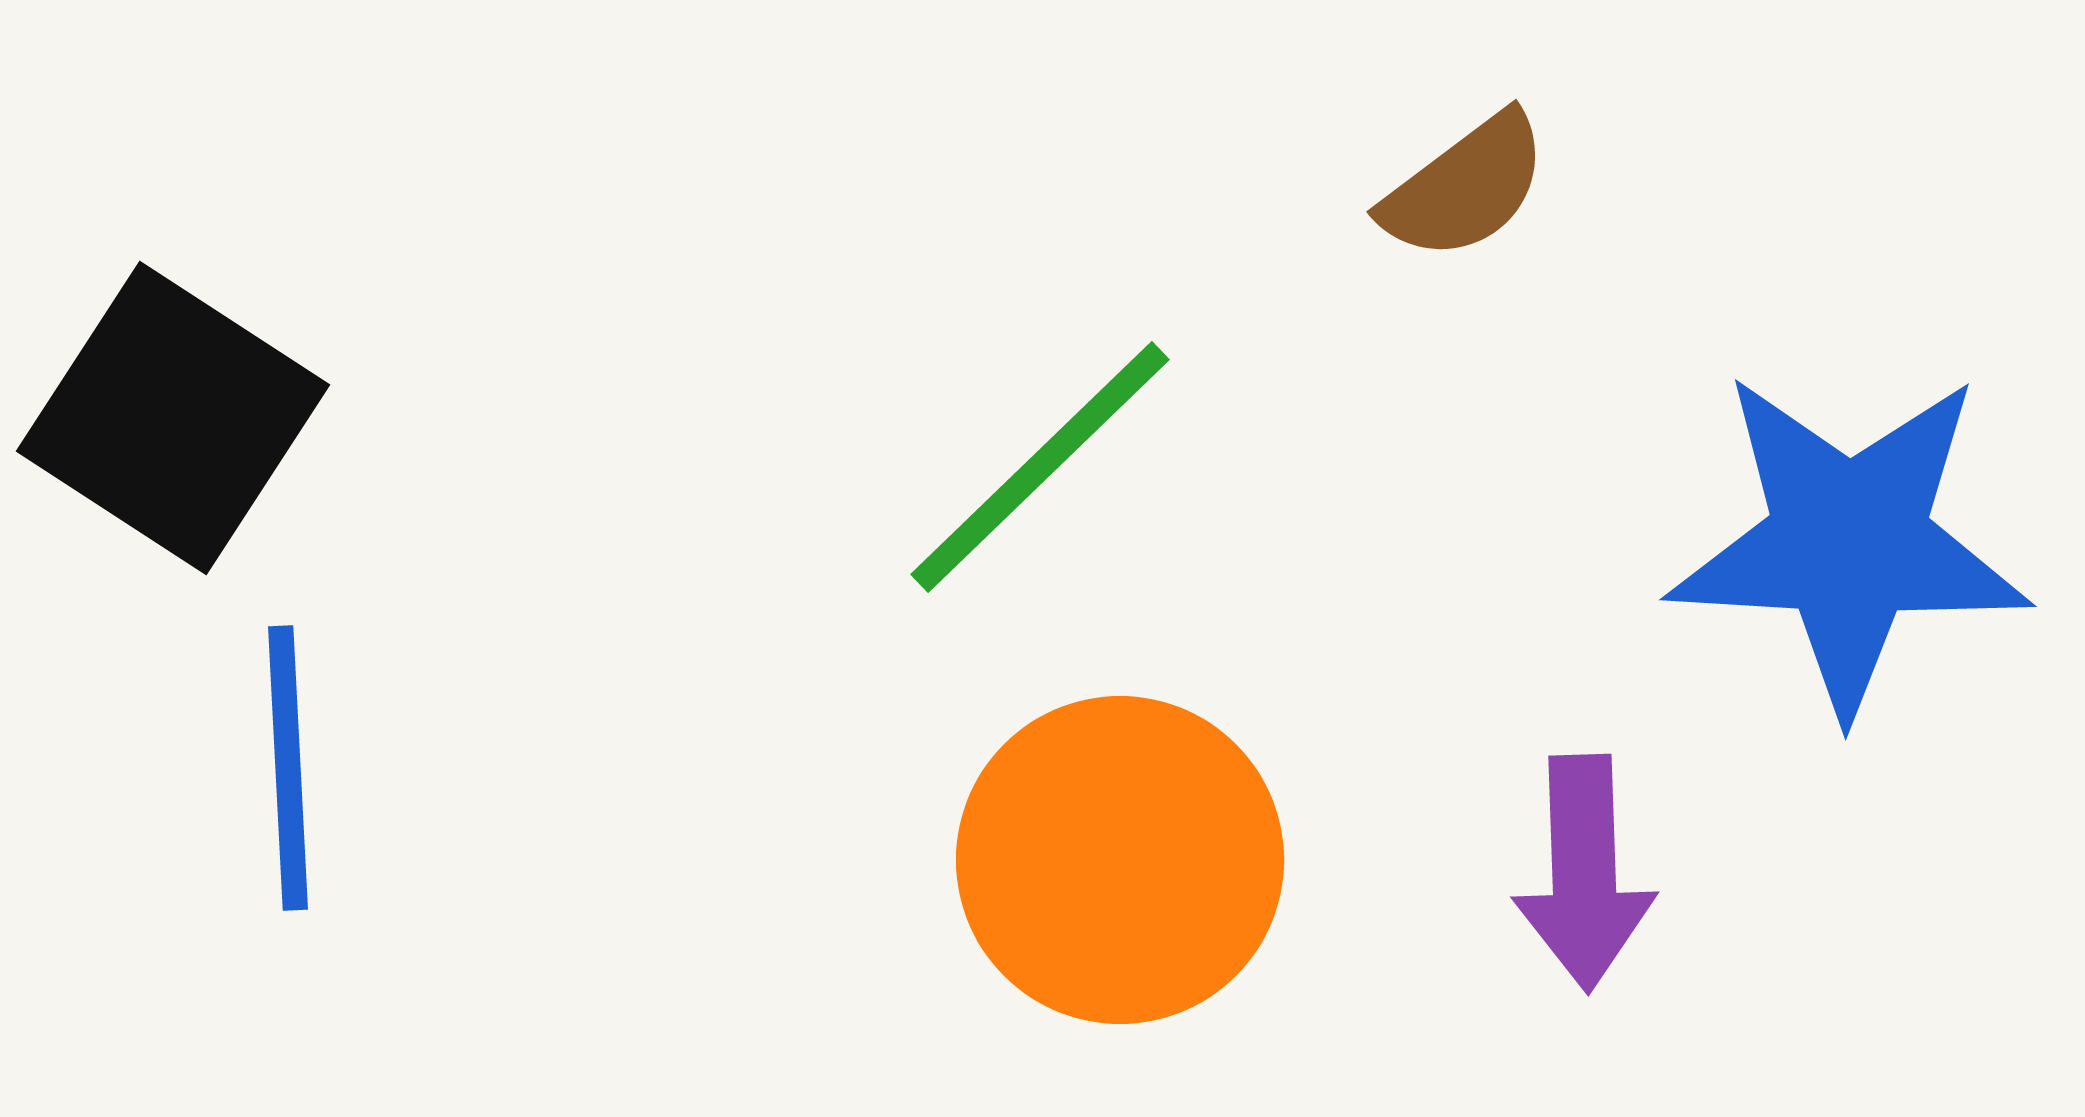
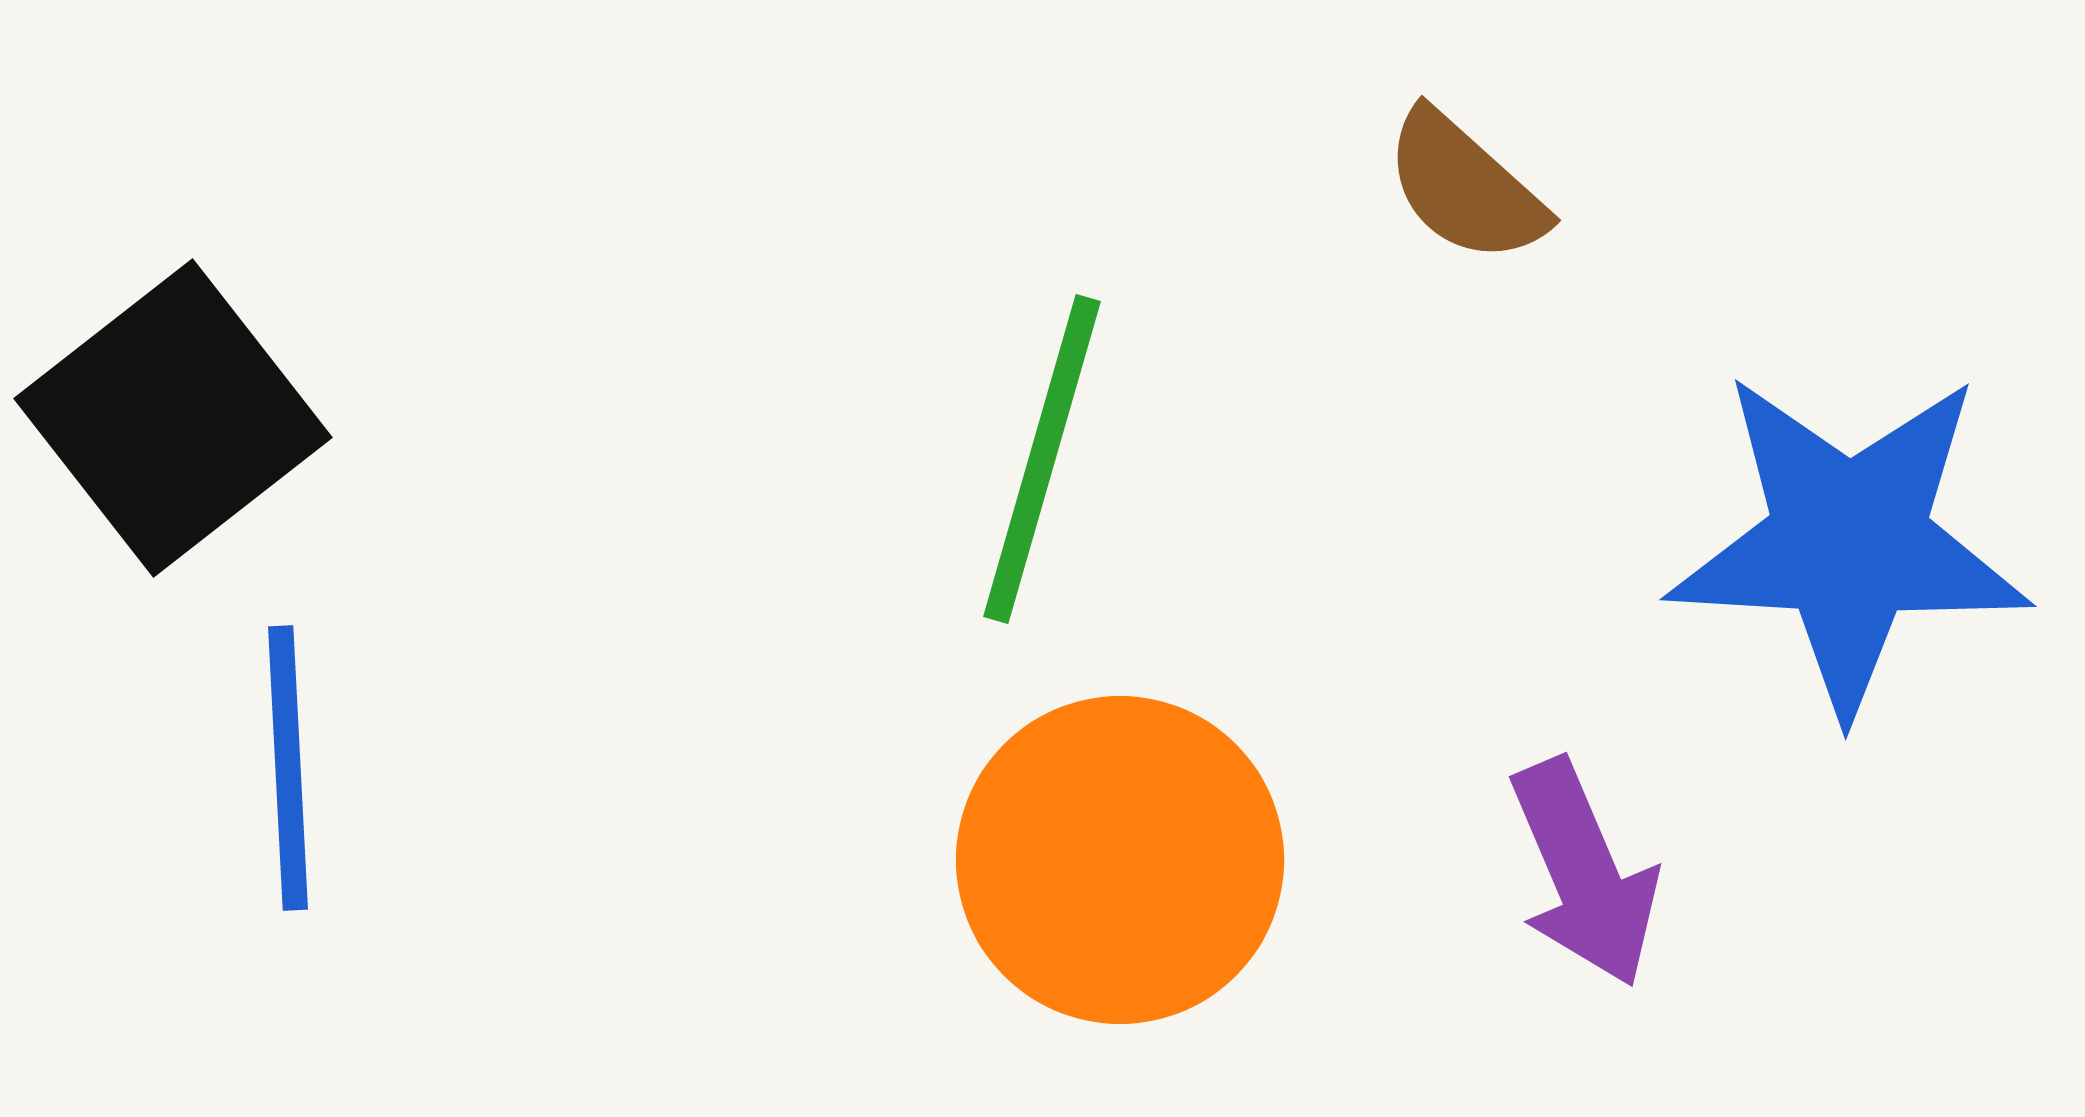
brown semicircle: rotated 79 degrees clockwise
black square: rotated 19 degrees clockwise
green line: moved 2 px right, 8 px up; rotated 30 degrees counterclockwise
purple arrow: rotated 21 degrees counterclockwise
